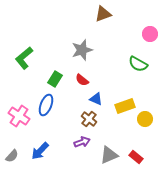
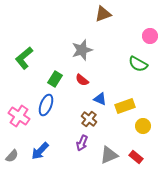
pink circle: moved 2 px down
blue triangle: moved 4 px right
yellow circle: moved 2 px left, 7 px down
purple arrow: moved 1 px down; rotated 133 degrees clockwise
